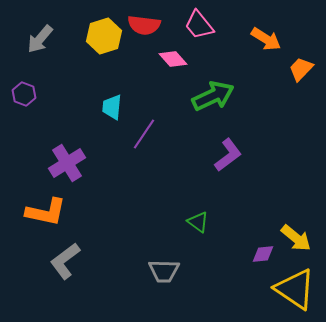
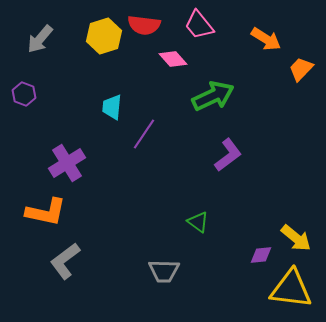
purple diamond: moved 2 px left, 1 px down
yellow triangle: moved 4 px left; rotated 27 degrees counterclockwise
